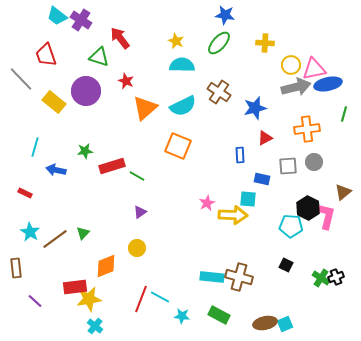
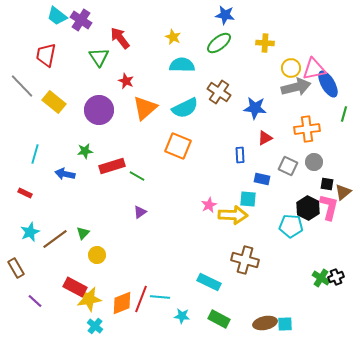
yellow star at (176, 41): moved 3 px left, 4 px up
green ellipse at (219, 43): rotated 10 degrees clockwise
red trapezoid at (46, 55): rotated 30 degrees clockwise
green triangle at (99, 57): rotated 40 degrees clockwise
yellow circle at (291, 65): moved 3 px down
gray line at (21, 79): moved 1 px right, 7 px down
blue ellipse at (328, 84): rotated 72 degrees clockwise
purple circle at (86, 91): moved 13 px right, 19 px down
cyan semicircle at (183, 106): moved 2 px right, 2 px down
blue star at (255, 108): rotated 20 degrees clockwise
cyan line at (35, 147): moved 7 px down
gray square at (288, 166): rotated 30 degrees clockwise
blue arrow at (56, 170): moved 9 px right, 4 px down
pink star at (207, 203): moved 2 px right, 2 px down
pink L-shape at (326, 216): moved 3 px right, 9 px up
cyan star at (30, 232): rotated 18 degrees clockwise
yellow circle at (137, 248): moved 40 px left, 7 px down
black square at (286, 265): moved 41 px right, 81 px up; rotated 16 degrees counterclockwise
orange diamond at (106, 266): moved 16 px right, 37 px down
brown rectangle at (16, 268): rotated 24 degrees counterclockwise
cyan rectangle at (212, 277): moved 3 px left, 5 px down; rotated 20 degrees clockwise
brown cross at (239, 277): moved 6 px right, 17 px up
red rectangle at (75, 287): rotated 35 degrees clockwise
cyan line at (160, 297): rotated 24 degrees counterclockwise
green rectangle at (219, 315): moved 4 px down
cyan square at (285, 324): rotated 21 degrees clockwise
